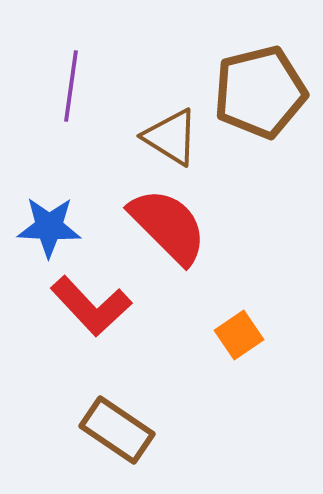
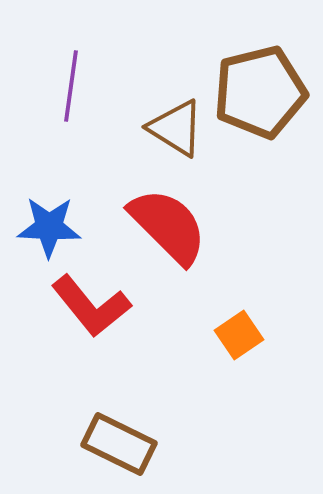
brown triangle: moved 5 px right, 9 px up
red L-shape: rotated 4 degrees clockwise
brown rectangle: moved 2 px right, 14 px down; rotated 8 degrees counterclockwise
